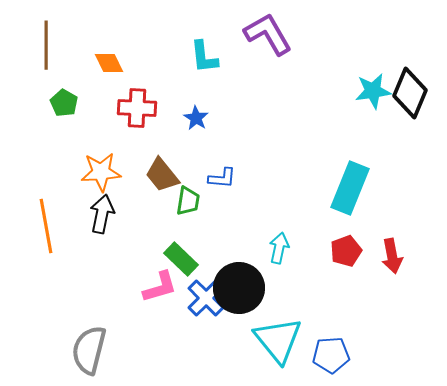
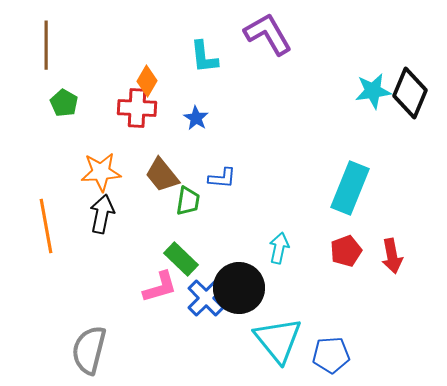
orange diamond: moved 38 px right, 18 px down; rotated 56 degrees clockwise
